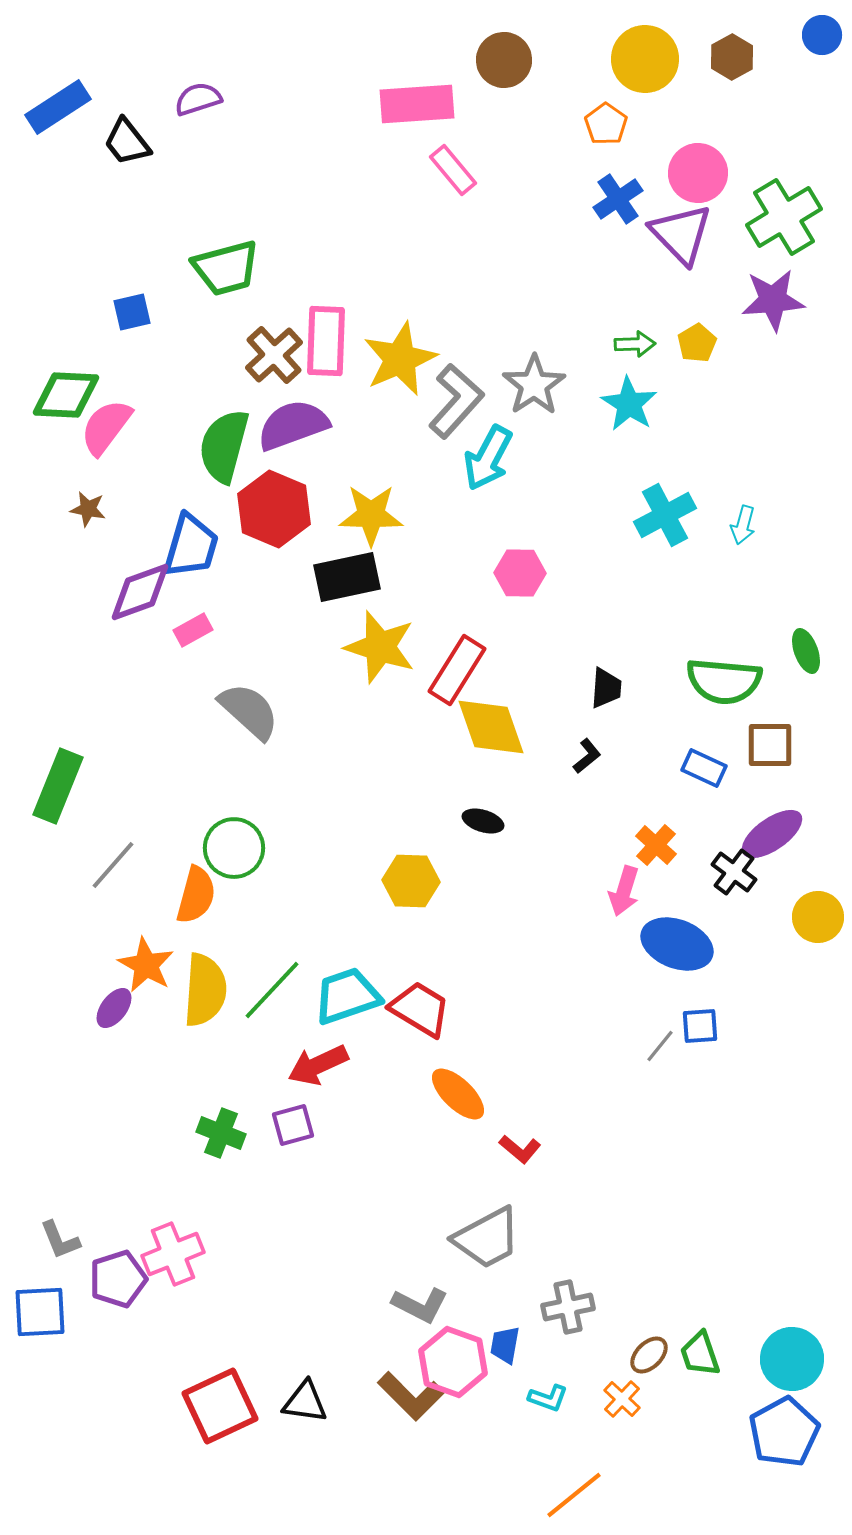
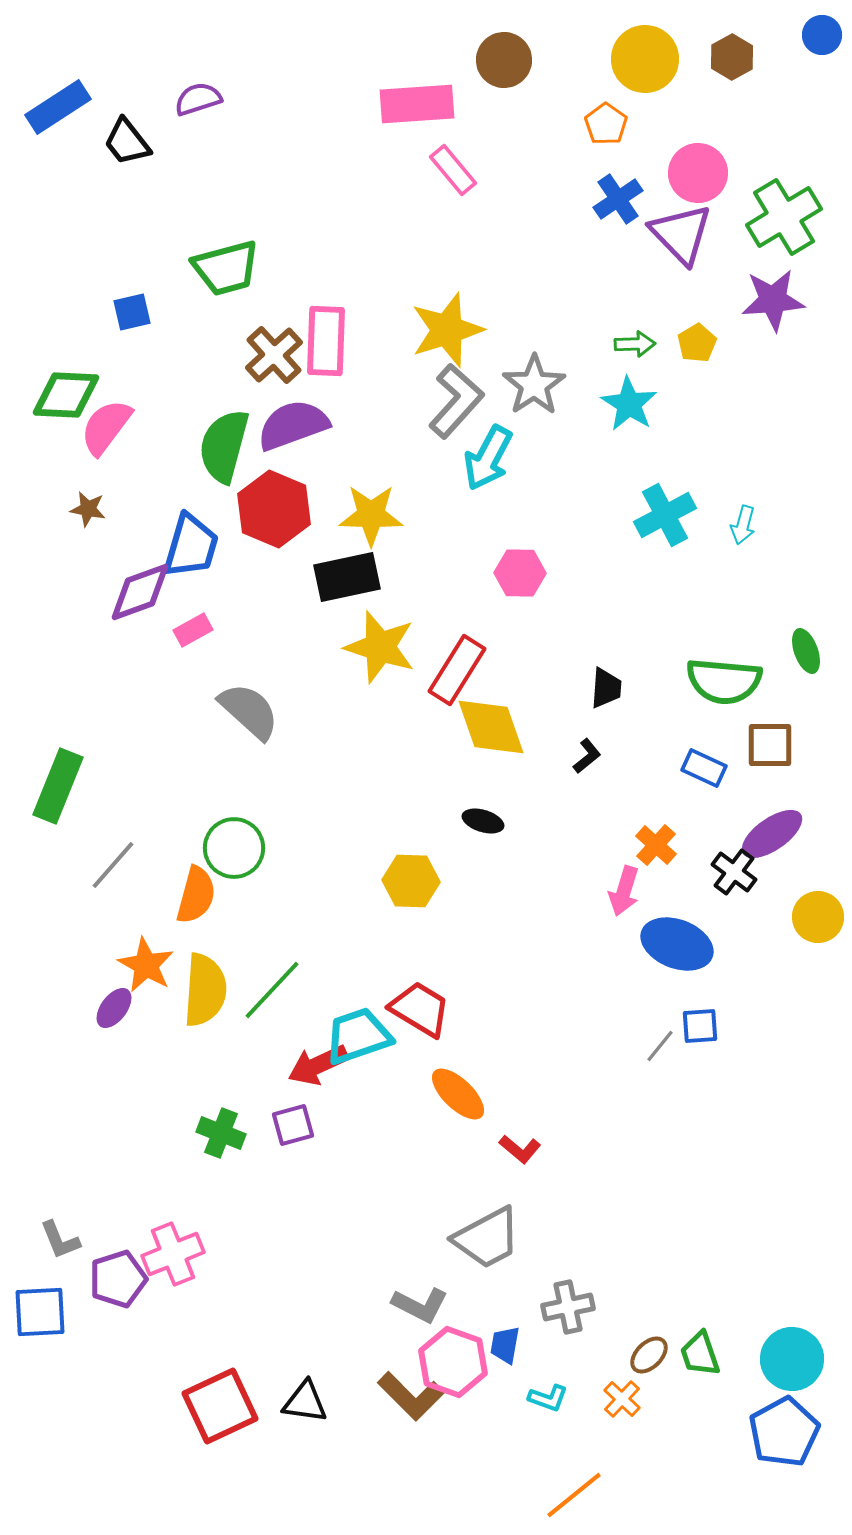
yellow star at (400, 359): moved 47 px right, 29 px up; rotated 6 degrees clockwise
cyan trapezoid at (347, 996): moved 11 px right, 40 px down
